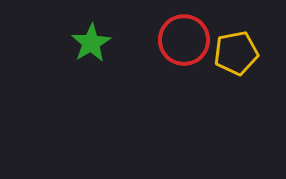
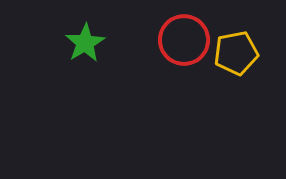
green star: moved 6 px left
